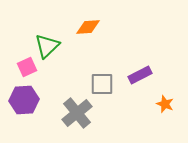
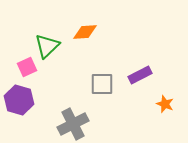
orange diamond: moved 3 px left, 5 px down
purple hexagon: moved 5 px left; rotated 20 degrees clockwise
gray cross: moved 4 px left, 11 px down; rotated 12 degrees clockwise
